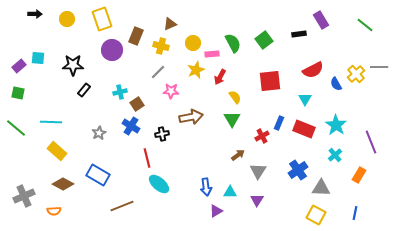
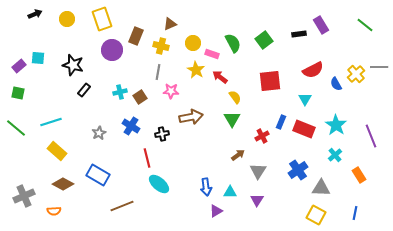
black arrow at (35, 14): rotated 24 degrees counterclockwise
purple rectangle at (321, 20): moved 5 px down
pink rectangle at (212, 54): rotated 24 degrees clockwise
black star at (73, 65): rotated 15 degrees clockwise
yellow star at (196, 70): rotated 18 degrees counterclockwise
gray line at (158, 72): rotated 35 degrees counterclockwise
red arrow at (220, 77): rotated 98 degrees clockwise
brown square at (137, 104): moved 3 px right, 7 px up
cyan line at (51, 122): rotated 20 degrees counterclockwise
blue rectangle at (279, 123): moved 2 px right, 1 px up
purple line at (371, 142): moved 6 px up
orange rectangle at (359, 175): rotated 63 degrees counterclockwise
